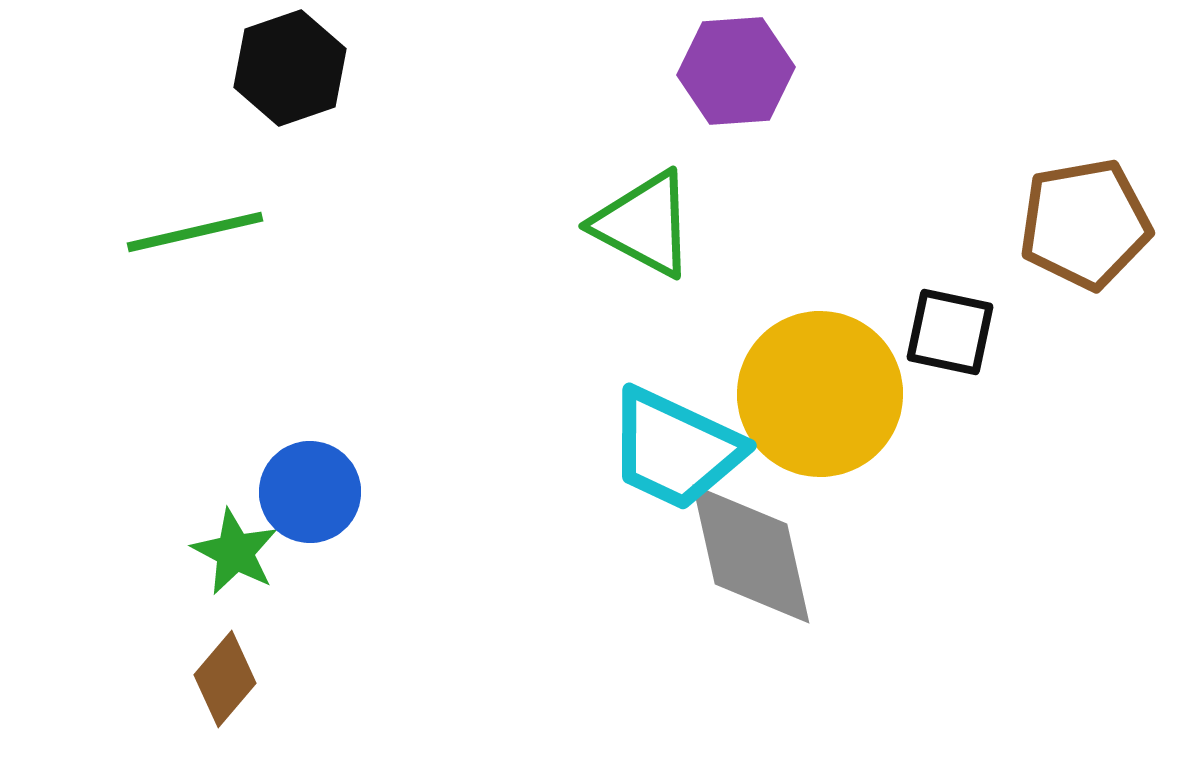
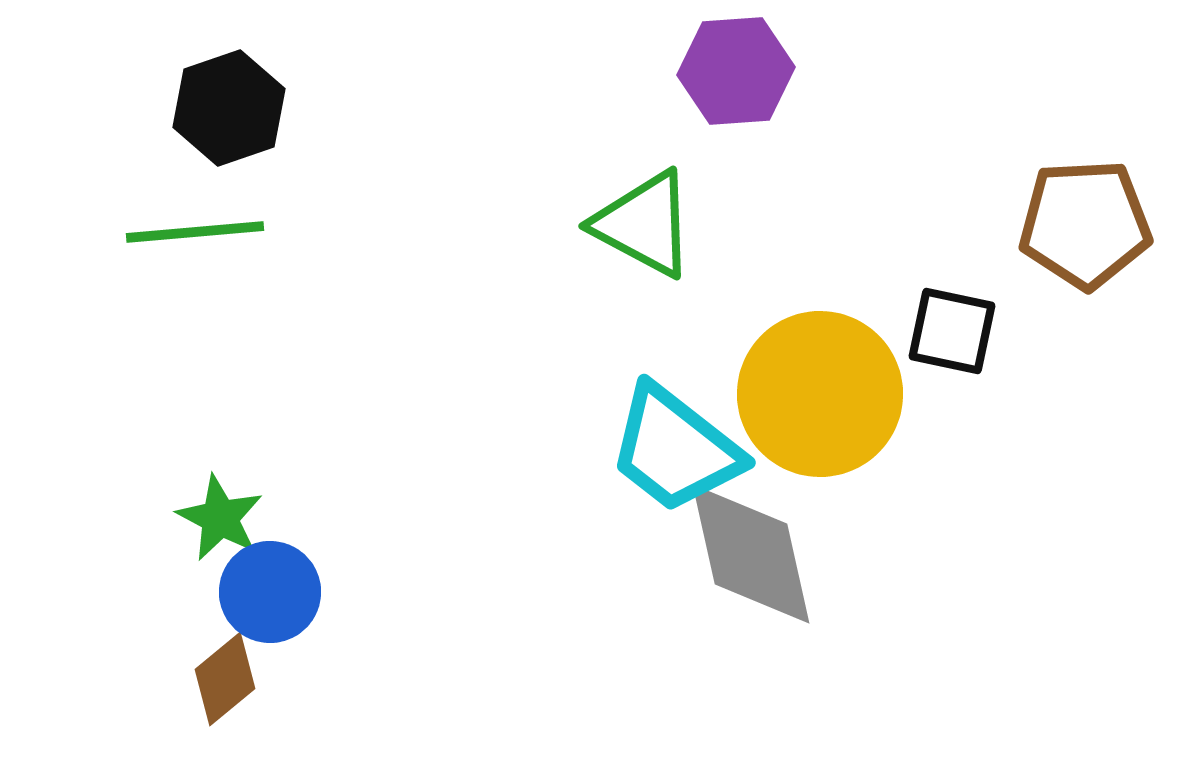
black hexagon: moved 61 px left, 40 px down
brown pentagon: rotated 7 degrees clockwise
green line: rotated 8 degrees clockwise
black square: moved 2 px right, 1 px up
cyan trapezoid: rotated 13 degrees clockwise
blue circle: moved 40 px left, 100 px down
green star: moved 15 px left, 34 px up
brown diamond: rotated 10 degrees clockwise
